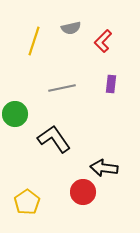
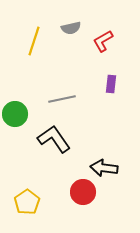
red L-shape: rotated 15 degrees clockwise
gray line: moved 11 px down
